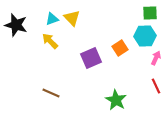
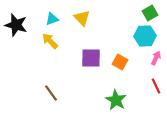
green square: rotated 28 degrees counterclockwise
yellow triangle: moved 10 px right
orange square: moved 14 px down; rotated 28 degrees counterclockwise
purple square: rotated 25 degrees clockwise
brown line: rotated 30 degrees clockwise
